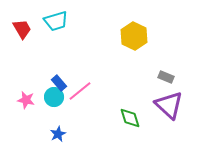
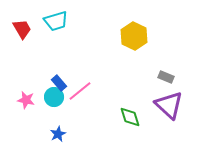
green diamond: moved 1 px up
